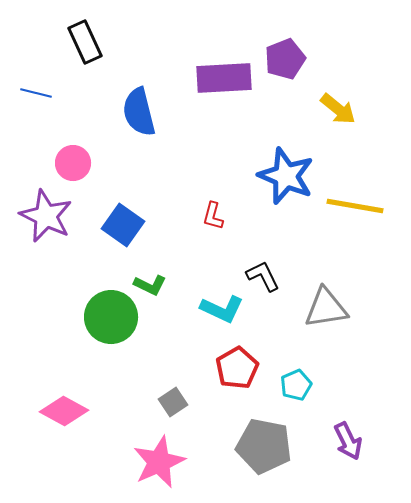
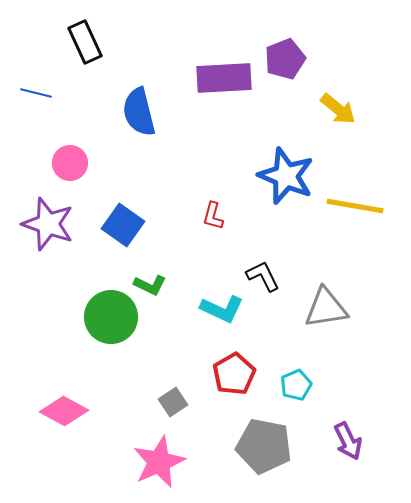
pink circle: moved 3 px left
purple star: moved 2 px right, 8 px down; rotated 6 degrees counterclockwise
red pentagon: moved 3 px left, 6 px down
